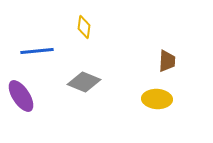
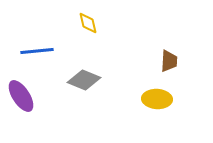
yellow diamond: moved 4 px right, 4 px up; rotated 20 degrees counterclockwise
brown trapezoid: moved 2 px right
gray diamond: moved 2 px up
